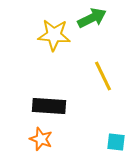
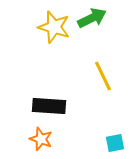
yellow star: moved 8 px up; rotated 12 degrees clockwise
cyan square: moved 1 px left, 1 px down; rotated 18 degrees counterclockwise
